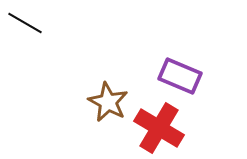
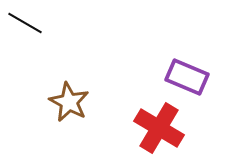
purple rectangle: moved 7 px right, 1 px down
brown star: moved 39 px left
